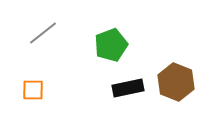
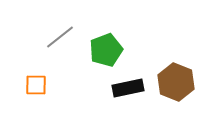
gray line: moved 17 px right, 4 px down
green pentagon: moved 5 px left, 5 px down
orange square: moved 3 px right, 5 px up
